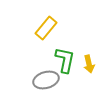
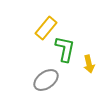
green L-shape: moved 11 px up
gray ellipse: rotated 20 degrees counterclockwise
